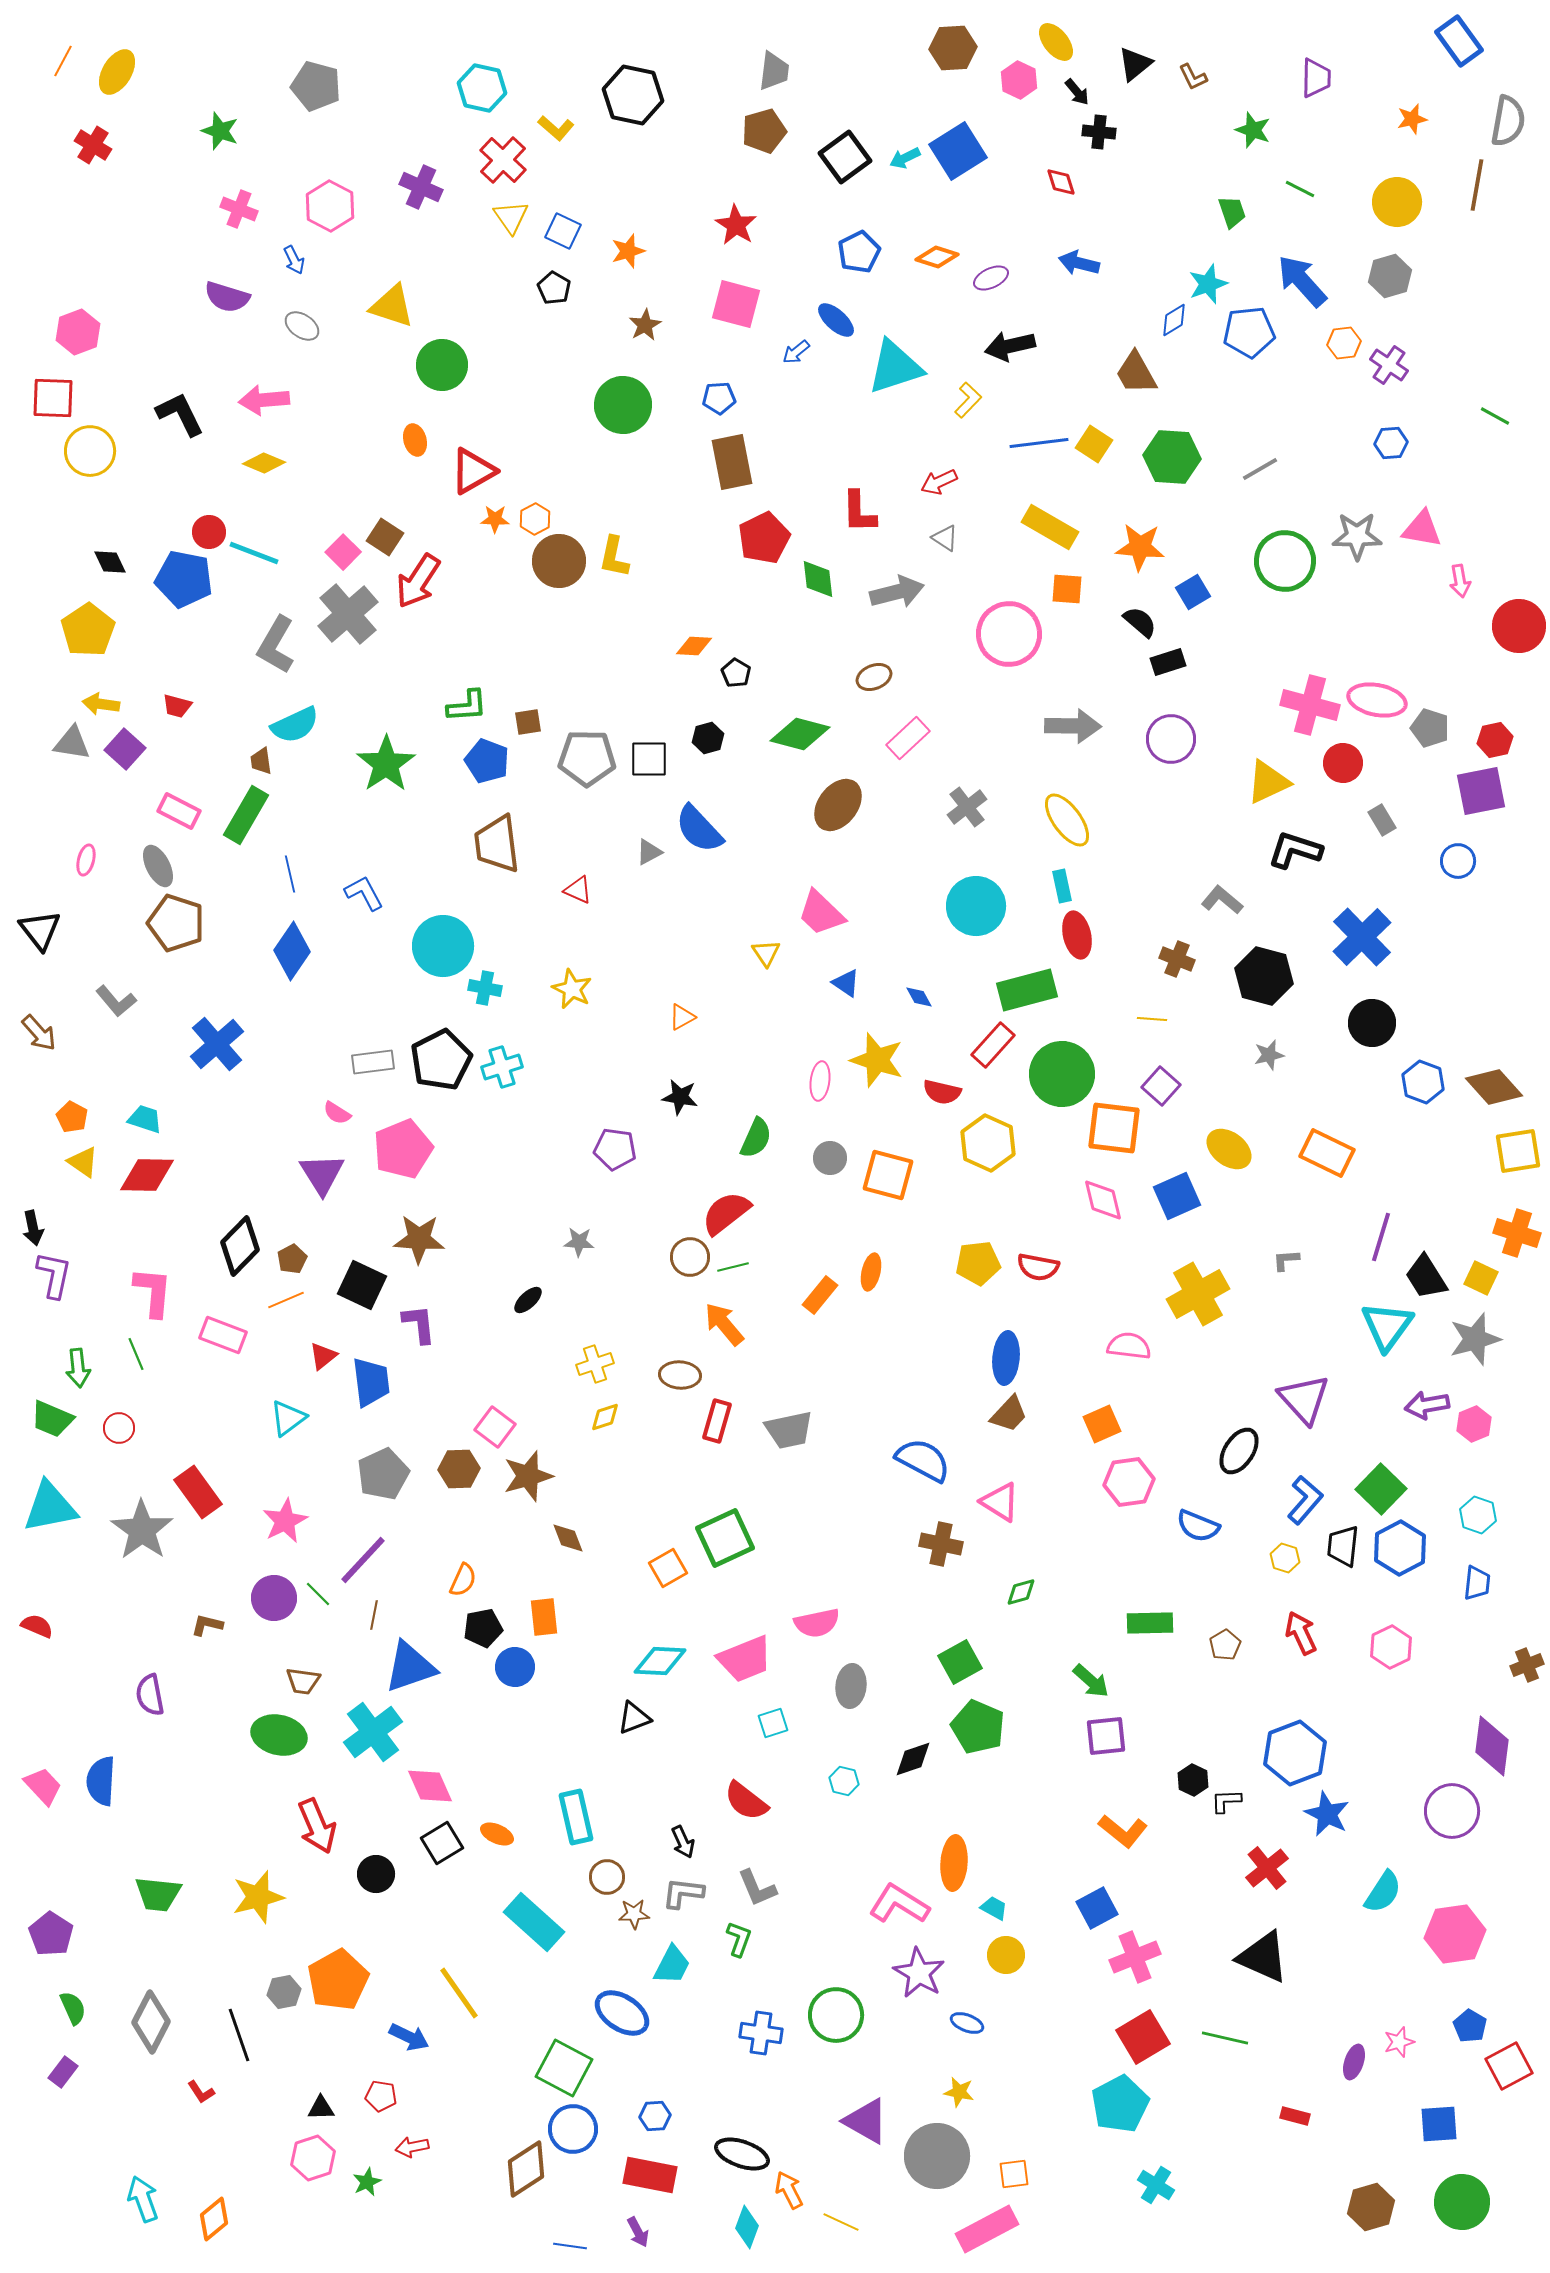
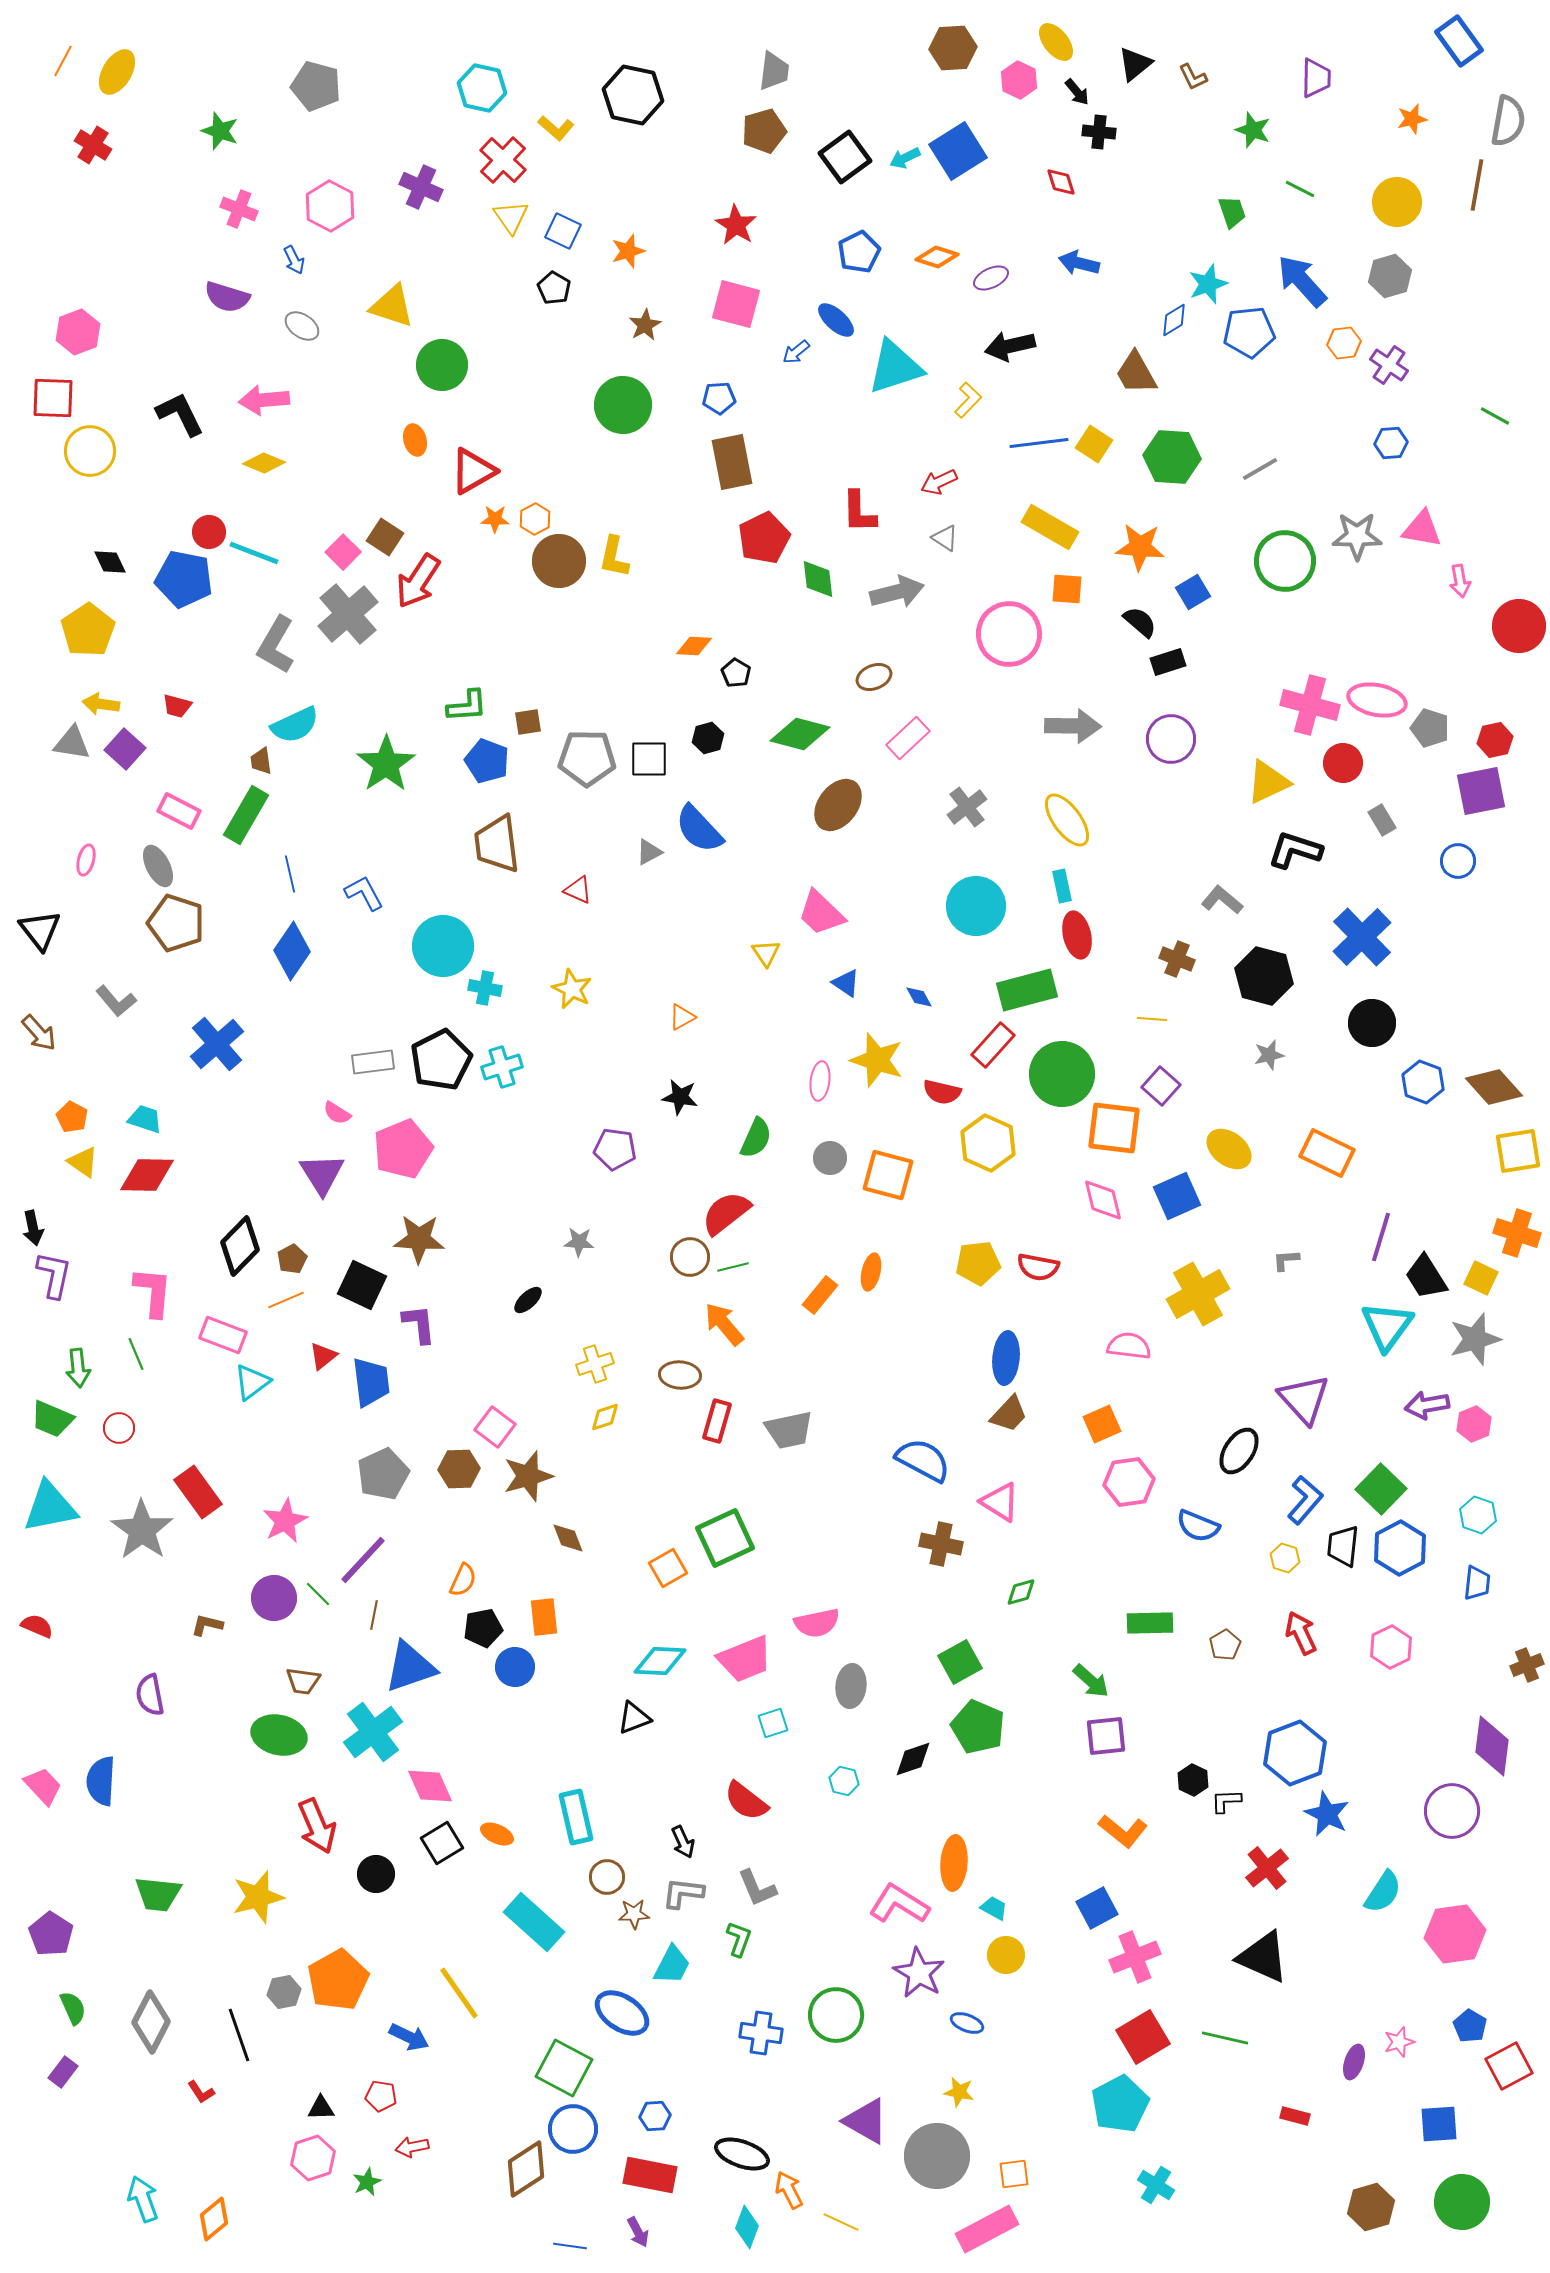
cyan triangle at (288, 1418): moved 36 px left, 36 px up
